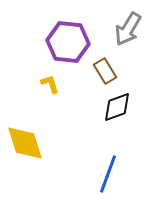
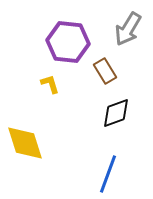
black diamond: moved 1 px left, 6 px down
